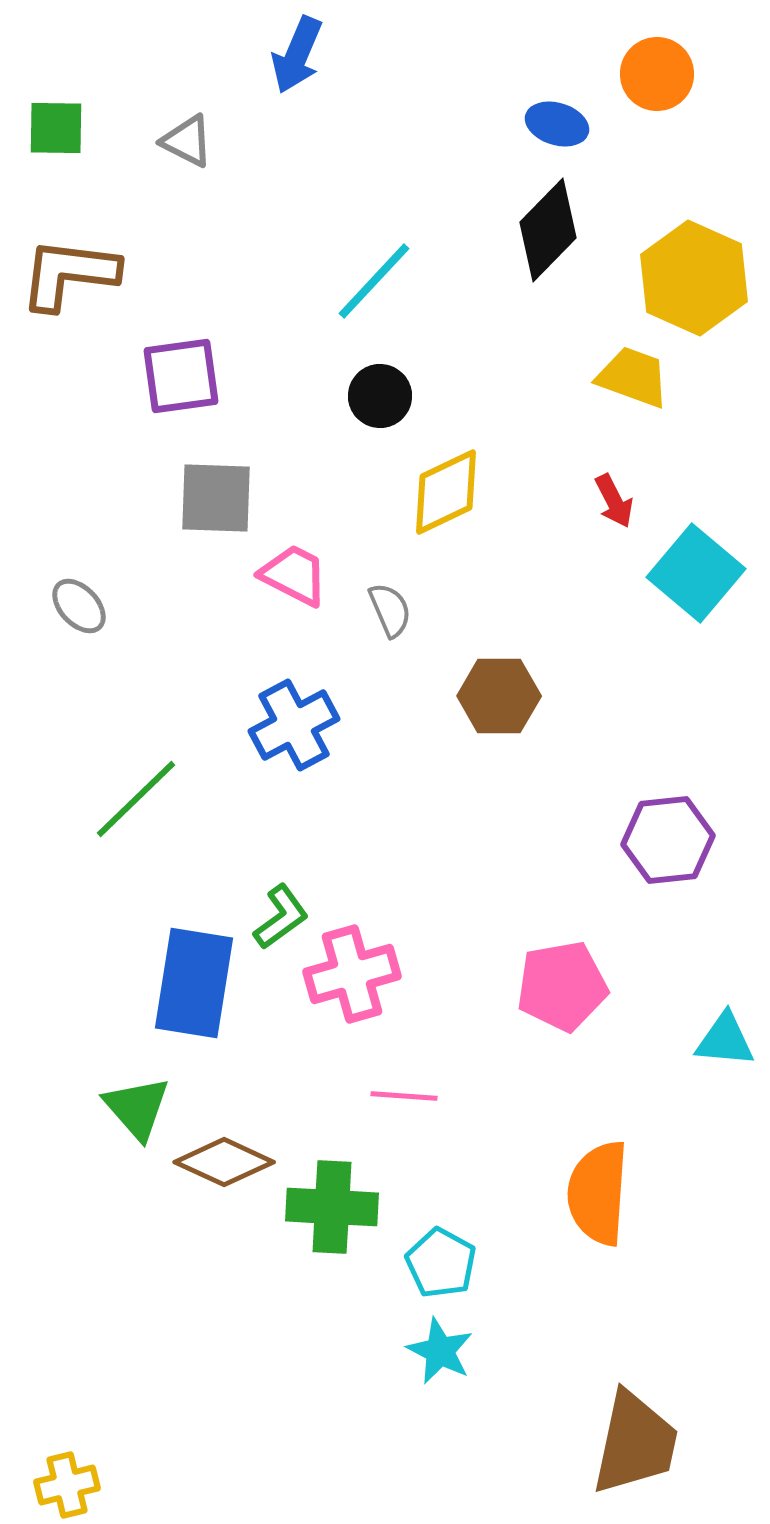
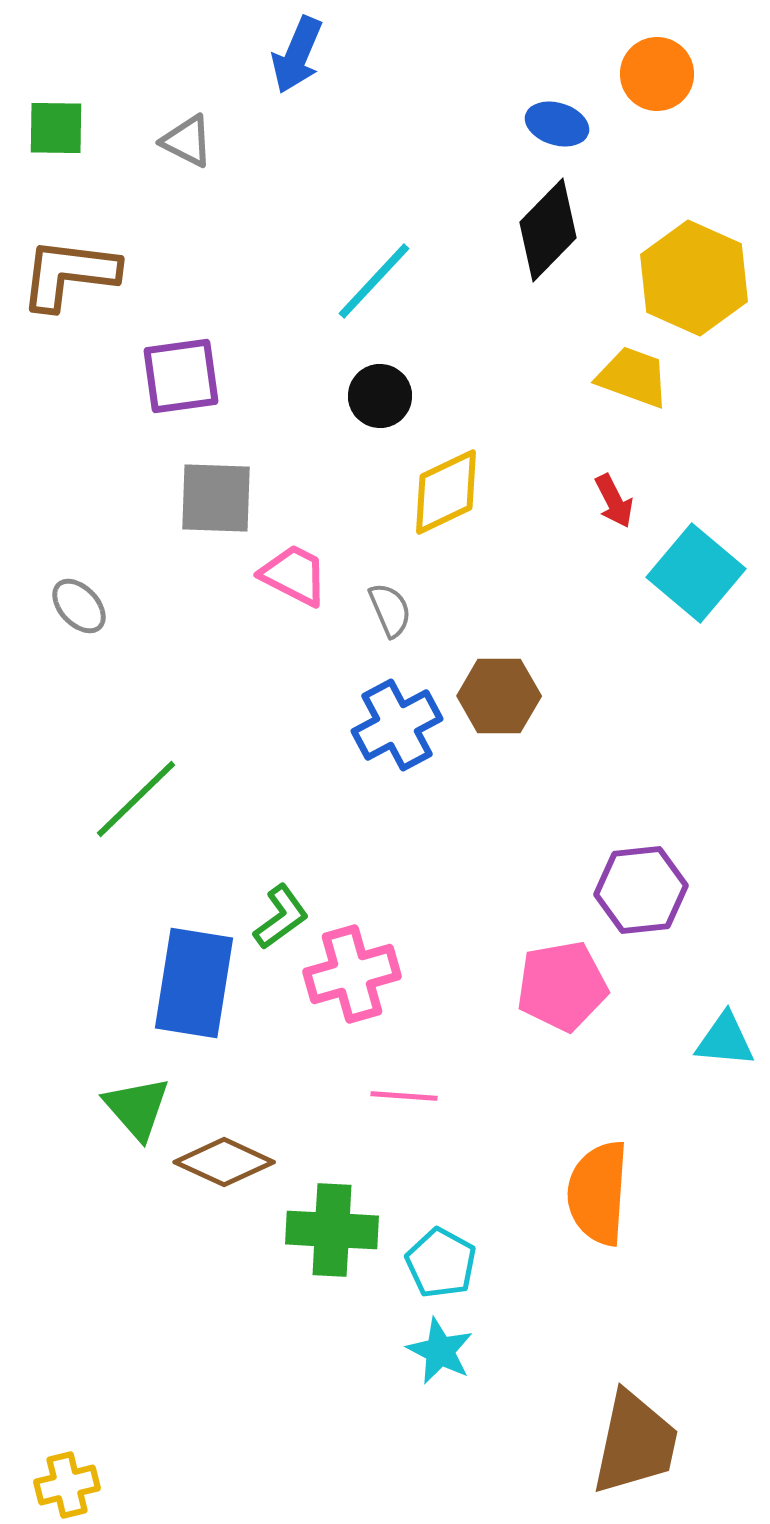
blue cross: moved 103 px right
purple hexagon: moved 27 px left, 50 px down
green cross: moved 23 px down
